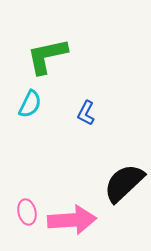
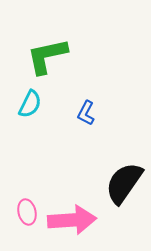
black semicircle: rotated 12 degrees counterclockwise
